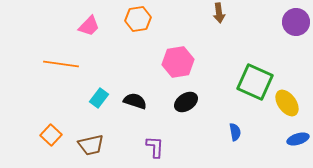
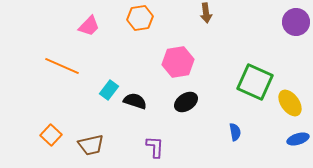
brown arrow: moved 13 px left
orange hexagon: moved 2 px right, 1 px up
orange line: moved 1 px right, 2 px down; rotated 16 degrees clockwise
cyan rectangle: moved 10 px right, 8 px up
yellow ellipse: moved 3 px right
